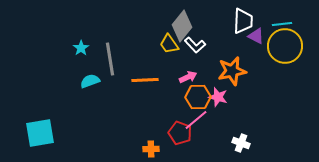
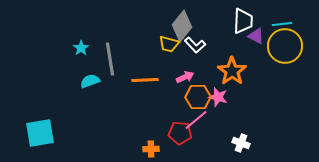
yellow trapezoid: rotated 40 degrees counterclockwise
orange star: rotated 24 degrees counterclockwise
pink arrow: moved 3 px left
red pentagon: rotated 15 degrees counterclockwise
